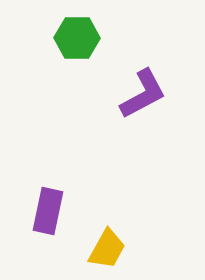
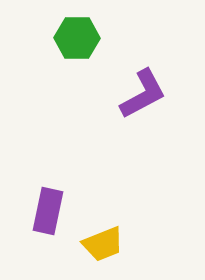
yellow trapezoid: moved 4 px left, 5 px up; rotated 39 degrees clockwise
